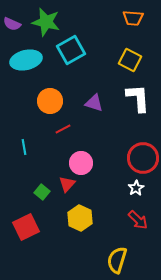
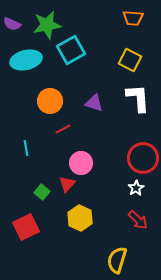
green star: moved 1 px right, 3 px down; rotated 24 degrees counterclockwise
cyan line: moved 2 px right, 1 px down
